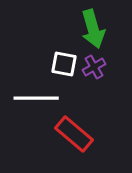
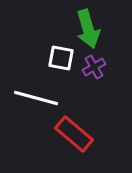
green arrow: moved 5 px left
white square: moved 3 px left, 6 px up
white line: rotated 15 degrees clockwise
